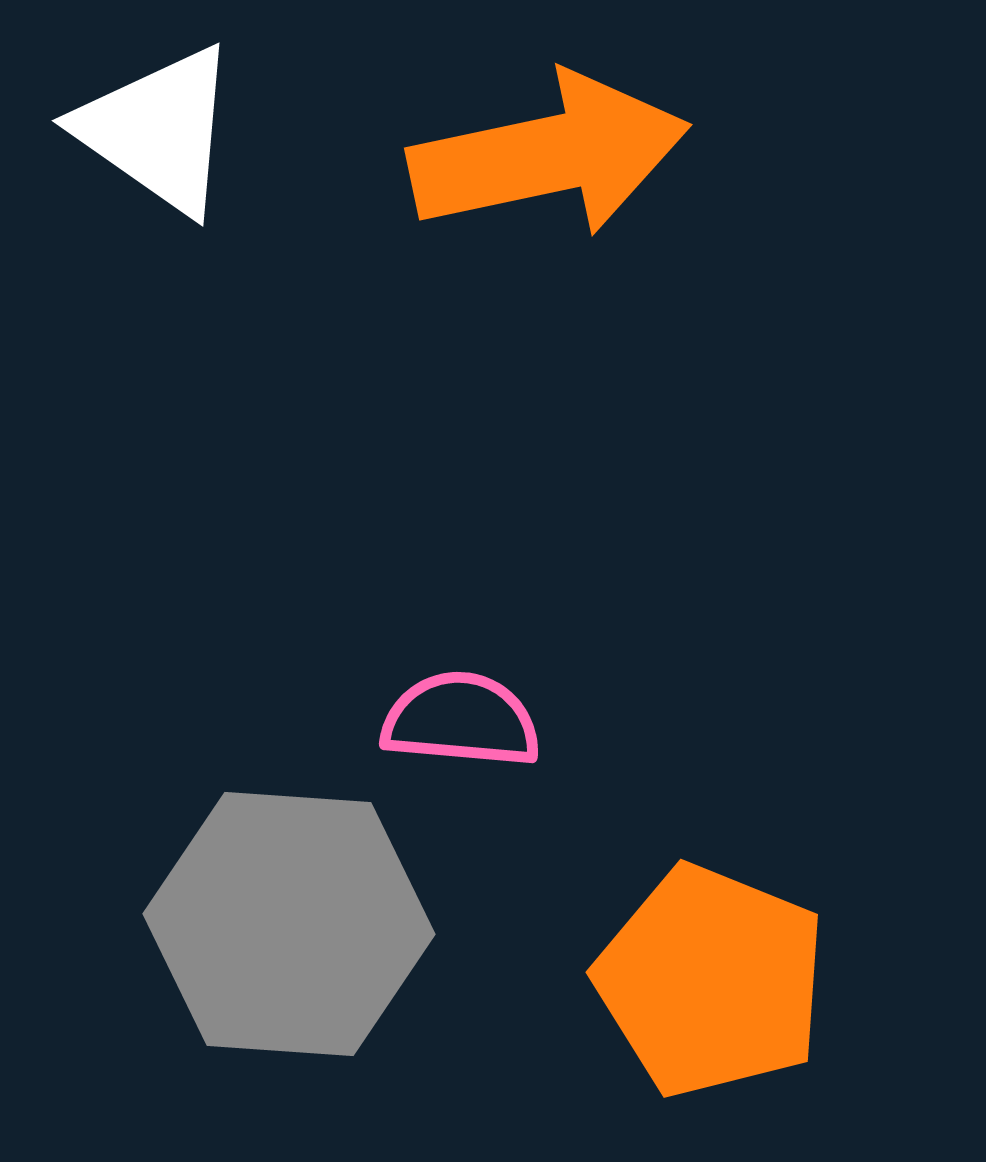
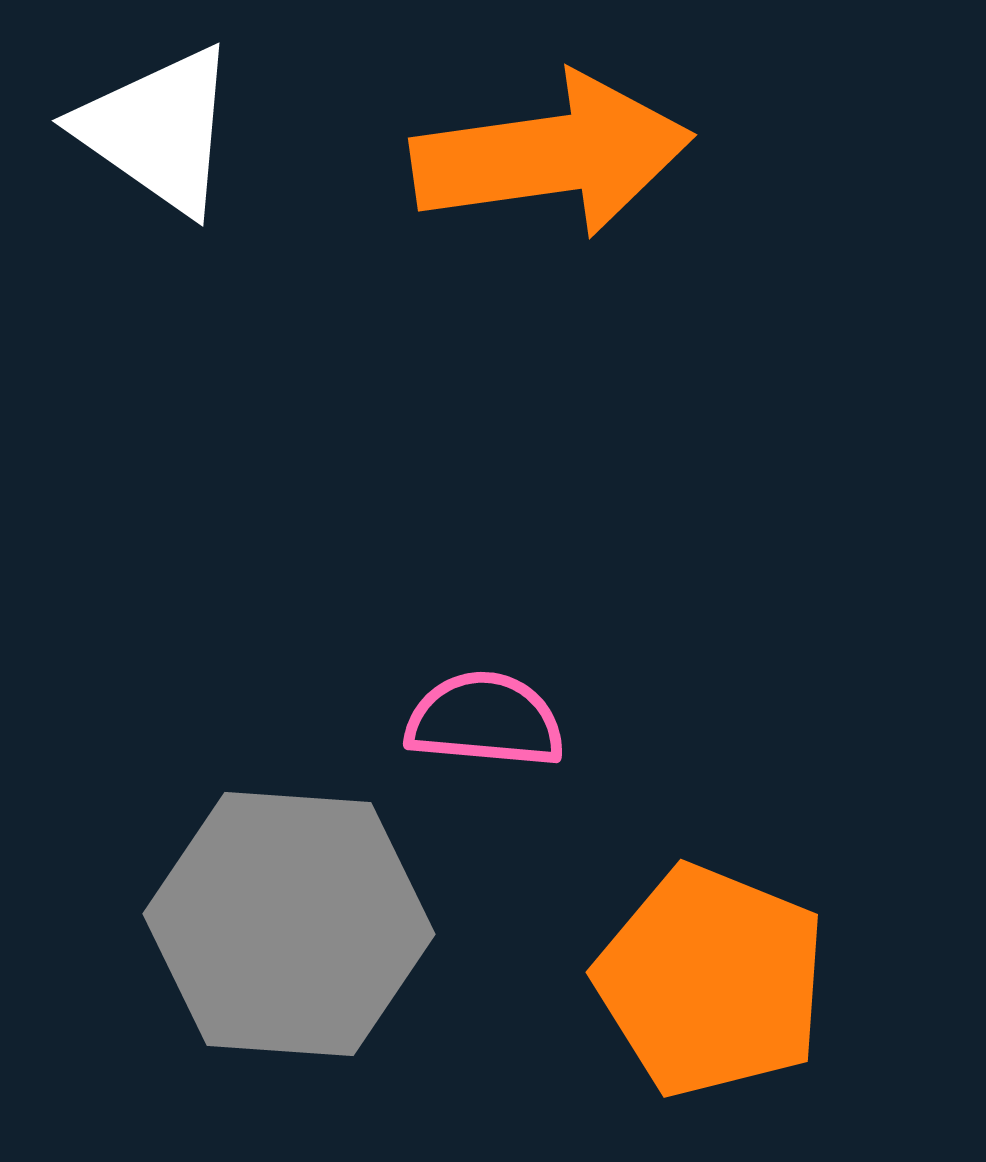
orange arrow: moved 3 px right; rotated 4 degrees clockwise
pink semicircle: moved 24 px right
